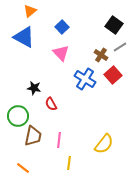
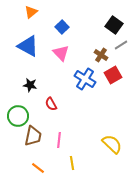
orange triangle: moved 1 px right, 1 px down
blue triangle: moved 4 px right, 9 px down
gray line: moved 1 px right, 2 px up
red square: rotated 12 degrees clockwise
black star: moved 4 px left, 3 px up
yellow semicircle: moved 8 px right; rotated 85 degrees counterclockwise
yellow line: moved 3 px right; rotated 16 degrees counterclockwise
orange line: moved 15 px right
